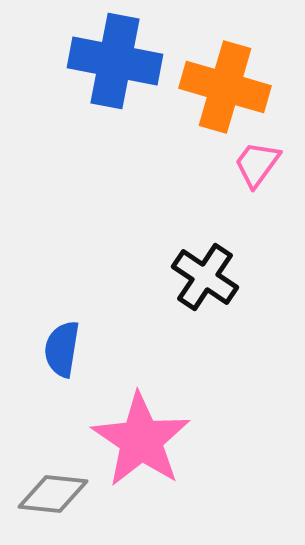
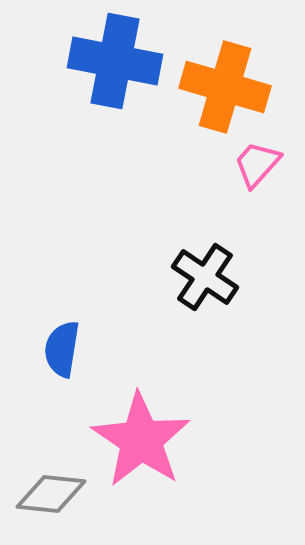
pink trapezoid: rotated 6 degrees clockwise
gray diamond: moved 2 px left
